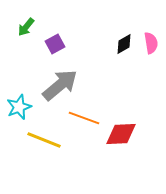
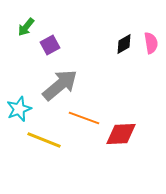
purple square: moved 5 px left, 1 px down
cyan star: moved 2 px down
